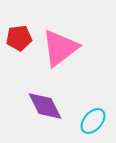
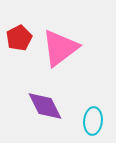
red pentagon: rotated 20 degrees counterclockwise
cyan ellipse: rotated 36 degrees counterclockwise
